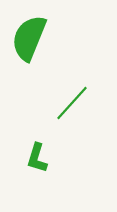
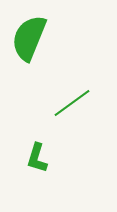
green line: rotated 12 degrees clockwise
